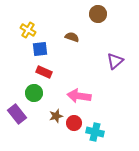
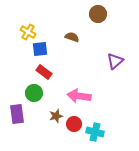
yellow cross: moved 2 px down
red rectangle: rotated 14 degrees clockwise
purple rectangle: rotated 30 degrees clockwise
red circle: moved 1 px down
